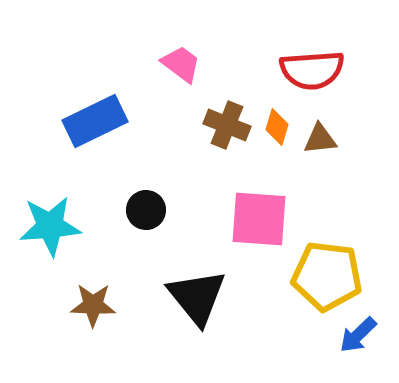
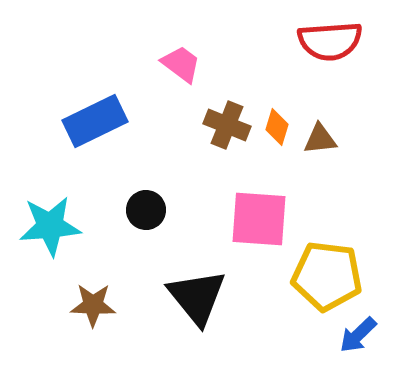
red semicircle: moved 18 px right, 29 px up
